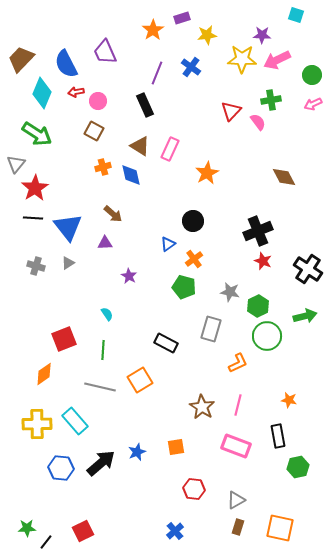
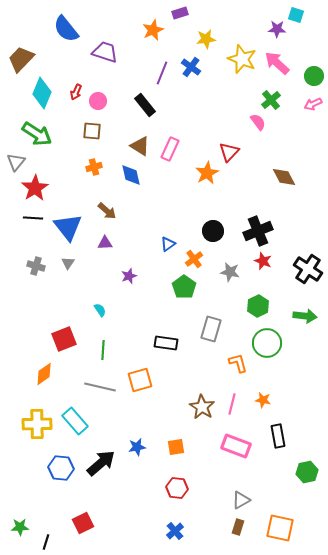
purple rectangle at (182, 18): moved 2 px left, 5 px up
orange star at (153, 30): rotated 10 degrees clockwise
yellow star at (207, 35): moved 1 px left, 4 px down
purple star at (262, 35): moved 15 px right, 6 px up
purple trapezoid at (105, 52): rotated 132 degrees clockwise
yellow star at (242, 59): rotated 20 degrees clockwise
pink arrow at (277, 60): moved 3 px down; rotated 68 degrees clockwise
blue semicircle at (66, 64): moved 35 px up; rotated 12 degrees counterclockwise
purple line at (157, 73): moved 5 px right
green circle at (312, 75): moved 2 px right, 1 px down
red arrow at (76, 92): rotated 56 degrees counterclockwise
green cross at (271, 100): rotated 30 degrees counterclockwise
black rectangle at (145, 105): rotated 15 degrees counterclockwise
red triangle at (231, 111): moved 2 px left, 41 px down
brown square at (94, 131): moved 2 px left; rotated 24 degrees counterclockwise
gray triangle at (16, 164): moved 2 px up
orange cross at (103, 167): moved 9 px left
brown arrow at (113, 214): moved 6 px left, 3 px up
black circle at (193, 221): moved 20 px right, 10 px down
gray triangle at (68, 263): rotated 24 degrees counterclockwise
purple star at (129, 276): rotated 21 degrees clockwise
green pentagon at (184, 287): rotated 20 degrees clockwise
gray star at (230, 292): moved 20 px up
cyan semicircle at (107, 314): moved 7 px left, 4 px up
green arrow at (305, 316): rotated 20 degrees clockwise
green circle at (267, 336): moved 7 px down
black rectangle at (166, 343): rotated 20 degrees counterclockwise
orange L-shape at (238, 363): rotated 80 degrees counterclockwise
orange square at (140, 380): rotated 15 degrees clockwise
orange star at (289, 400): moved 26 px left
pink line at (238, 405): moved 6 px left, 1 px up
blue star at (137, 452): moved 5 px up; rotated 12 degrees clockwise
green hexagon at (298, 467): moved 9 px right, 5 px down
red hexagon at (194, 489): moved 17 px left, 1 px up
gray triangle at (236, 500): moved 5 px right
green star at (27, 528): moved 7 px left, 1 px up
red square at (83, 531): moved 8 px up
black line at (46, 542): rotated 21 degrees counterclockwise
